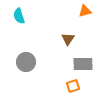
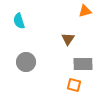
cyan semicircle: moved 5 px down
orange square: moved 1 px right, 1 px up; rotated 32 degrees clockwise
